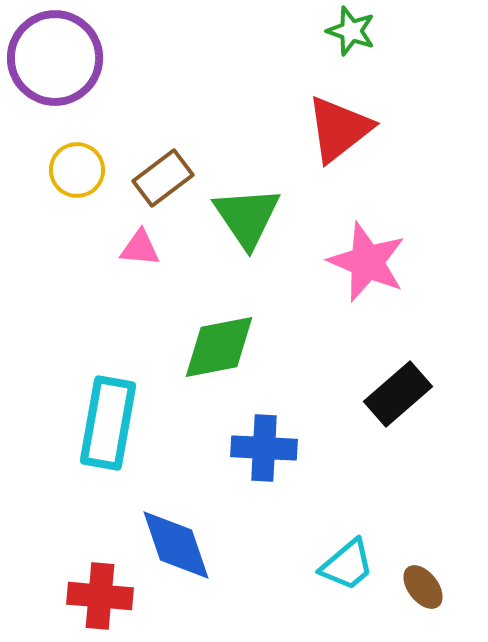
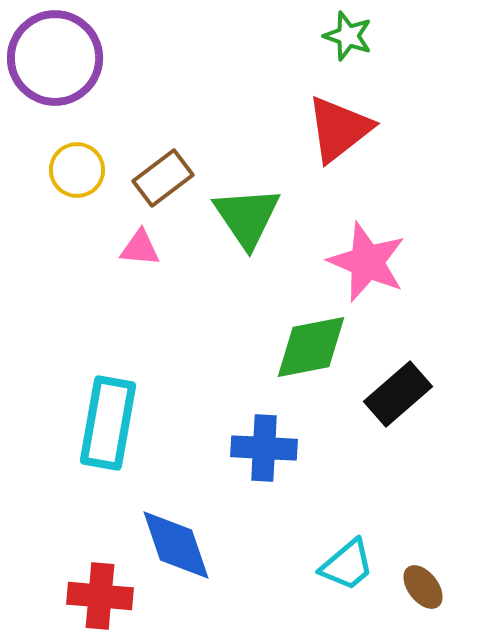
green star: moved 3 px left, 5 px down
green diamond: moved 92 px right
